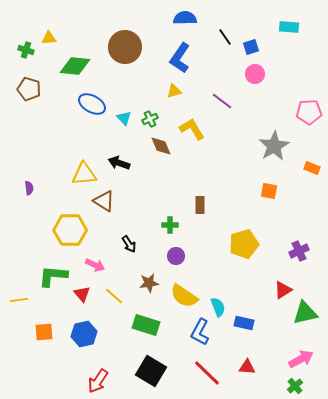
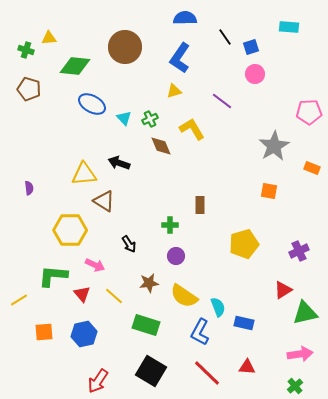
yellow line at (19, 300): rotated 24 degrees counterclockwise
pink arrow at (301, 359): moved 1 px left, 5 px up; rotated 20 degrees clockwise
